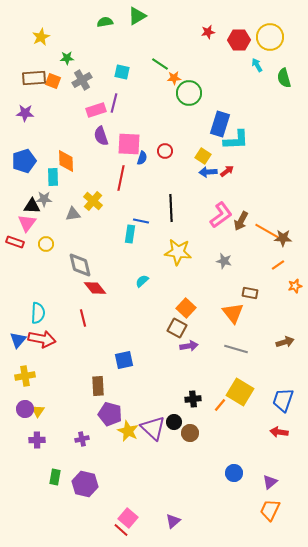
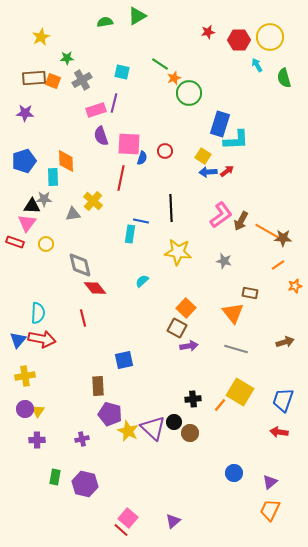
orange star at (174, 78): rotated 16 degrees counterclockwise
